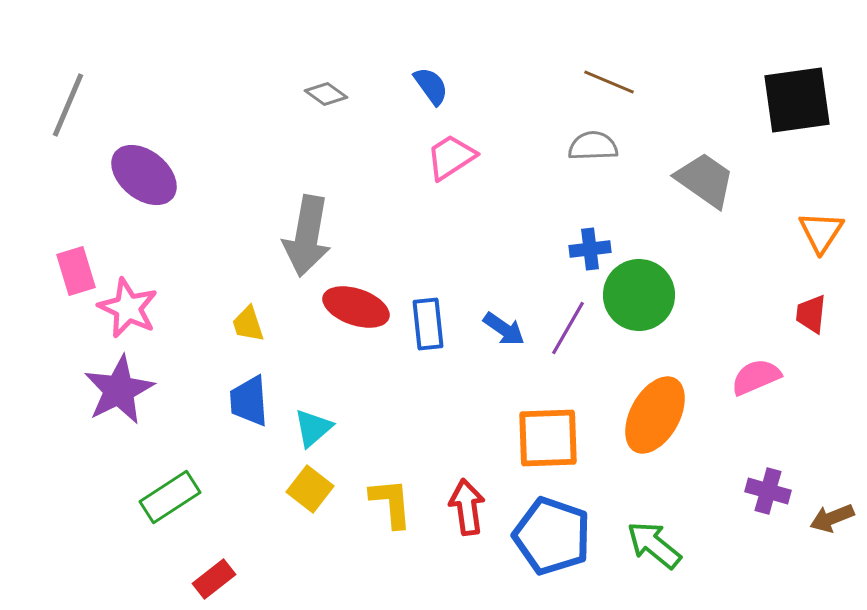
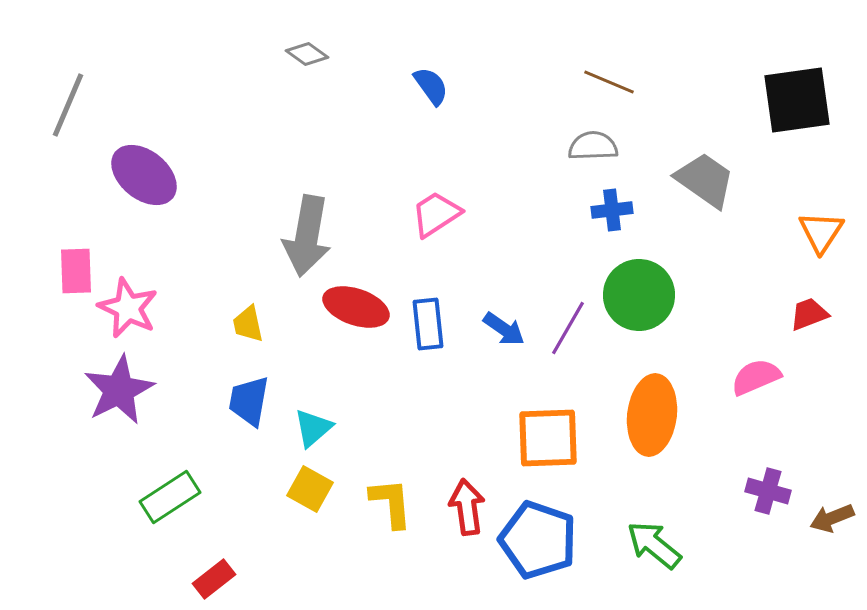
gray diamond: moved 19 px left, 40 px up
pink trapezoid: moved 15 px left, 57 px down
blue cross: moved 22 px right, 39 px up
pink rectangle: rotated 15 degrees clockwise
red trapezoid: moved 2 px left; rotated 63 degrees clockwise
yellow trapezoid: rotated 6 degrees clockwise
blue trapezoid: rotated 14 degrees clockwise
orange ellipse: moved 3 px left; rotated 22 degrees counterclockwise
yellow square: rotated 9 degrees counterclockwise
blue pentagon: moved 14 px left, 4 px down
